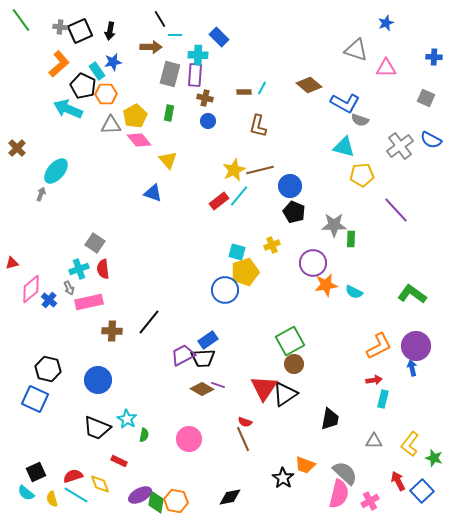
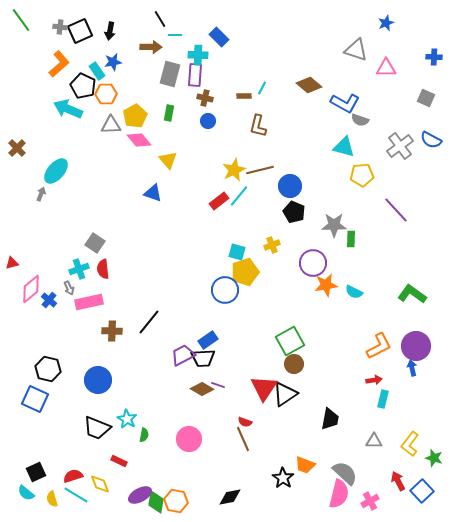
brown rectangle at (244, 92): moved 4 px down
